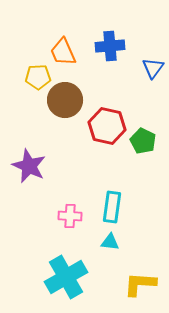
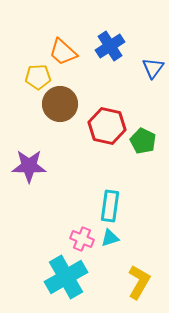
blue cross: rotated 28 degrees counterclockwise
orange trapezoid: rotated 24 degrees counterclockwise
brown circle: moved 5 px left, 4 px down
purple star: rotated 24 degrees counterclockwise
cyan rectangle: moved 2 px left, 1 px up
pink cross: moved 12 px right, 23 px down; rotated 20 degrees clockwise
cyan triangle: moved 4 px up; rotated 24 degrees counterclockwise
yellow L-shape: moved 1 px left, 2 px up; rotated 116 degrees clockwise
